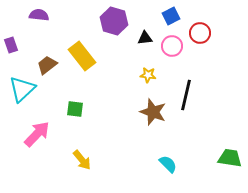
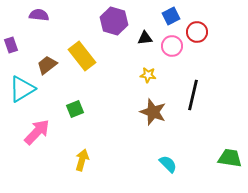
red circle: moved 3 px left, 1 px up
cyan triangle: rotated 12 degrees clockwise
black line: moved 7 px right
green square: rotated 30 degrees counterclockwise
pink arrow: moved 2 px up
yellow arrow: rotated 125 degrees counterclockwise
